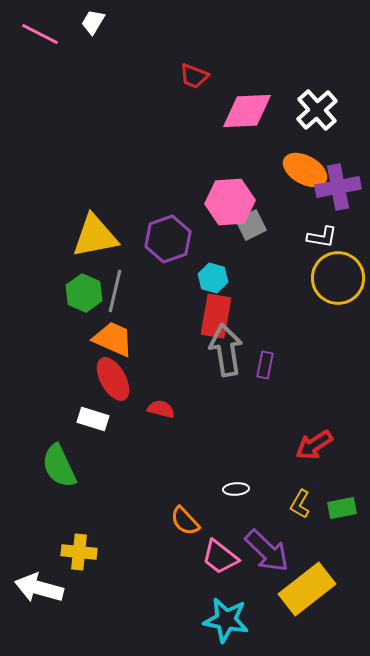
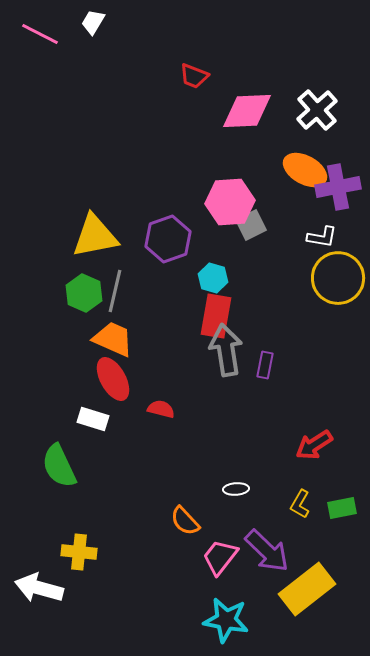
pink trapezoid: rotated 90 degrees clockwise
